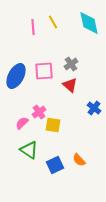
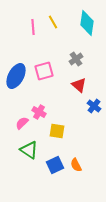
cyan diamond: moved 2 px left; rotated 20 degrees clockwise
gray cross: moved 5 px right, 5 px up
pink square: rotated 12 degrees counterclockwise
red triangle: moved 9 px right
blue cross: moved 2 px up
pink cross: rotated 24 degrees counterclockwise
yellow square: moved 4 px right, 6 px down
orange semicircle: moved 3 px left, 5 px down; rotated 16 degrees clockwise
